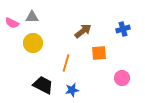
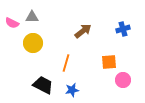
orange square: moved 10 px right, 9 px down
pink circle: moved 1 px right, 2 px down
